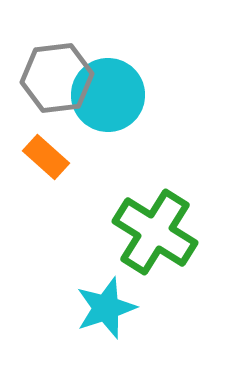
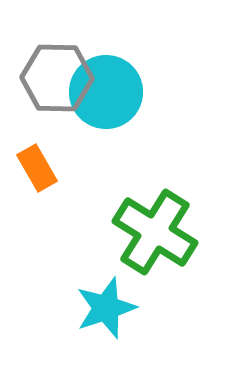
gray hexagon: rotated 8 degrees clockwise
cyan circle: moved 2 px left, 3 px up
orange rectangle: moved 9 px left, 11 px down; rotated 18 degrees clockwise
